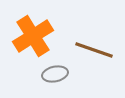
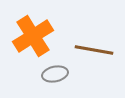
brown line: rotated 9 degrees counterclockwise
